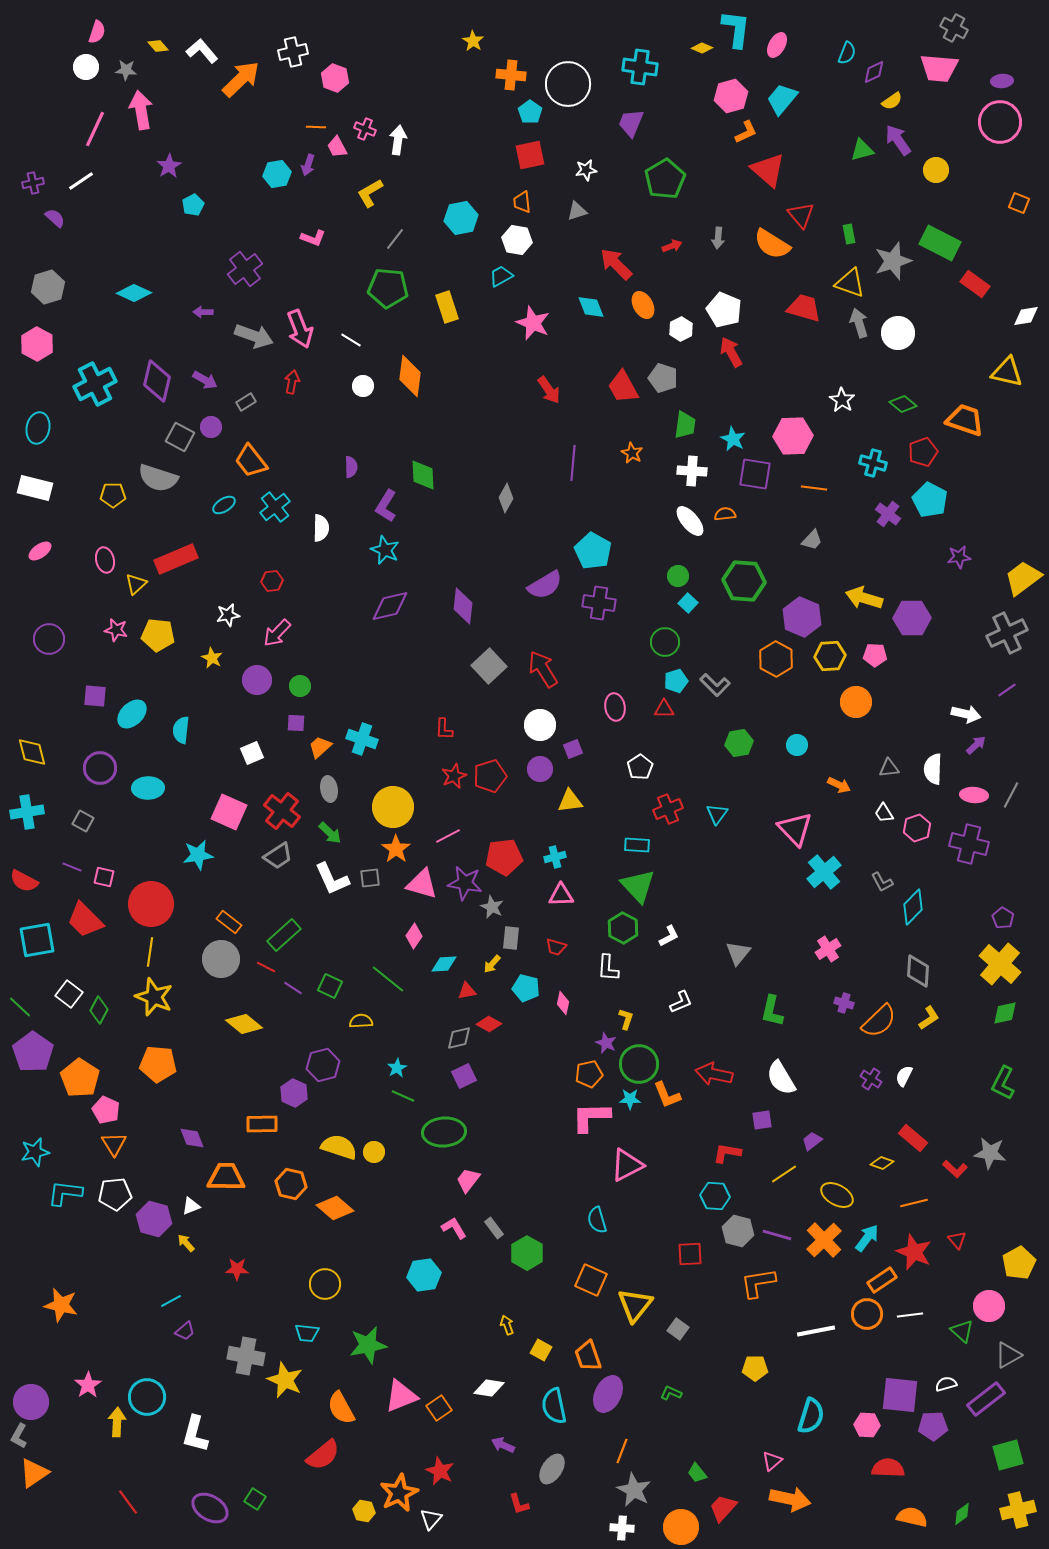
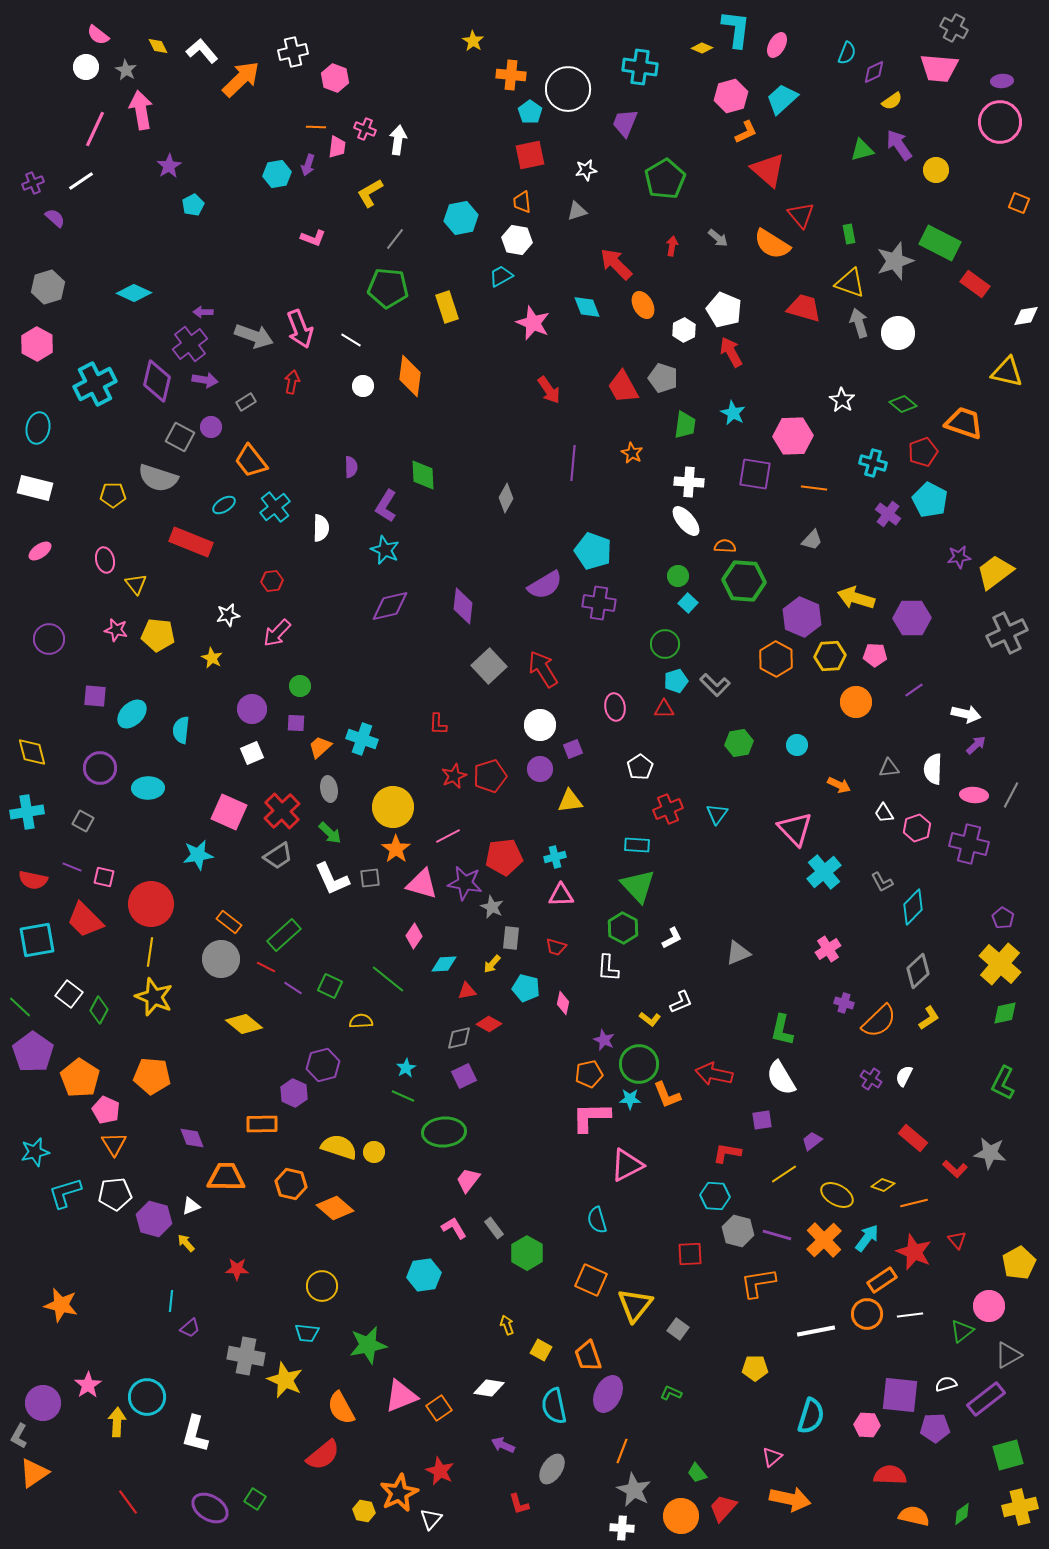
pink semicircle at (97, 32): moved 1 px right, 3 px down; rotated 110 degrees clockwise
yellow diamond at (158, 46): rotated 15 degrees clockwise
gray star at (126, 70): rotated 25 degrees clockwise
white circle at (568, 84): moved 5 px down
cyan trapezoid at (782, 99): rotated 8 degrees clockwise
purple trapezoid at (631, 123): moved 6 px left
purple arrow at (898, 140): moved 1 px right, 5 px down
pink trapezoid at (337, 147): rotated 145 degrees counterclockwise
purple cross at (33, 183): rotated 10 degrees counterclockwise
gray arrow at (718, 238): rotated 55 degrees counterclockwise
red arrow at (672, 246): rotated 60 degrees counterclockwise
gray star at (893, 261): moved 2 px right
purple cross at (245, 269): moved 55 px left, 75 px down
cyan diamond at (591, 307): moved 4 px left
white hexagon at (681, 329): moved 3 px right, 1 px down
purple arrow at (205, 380): rotated 20 degrees counterclockwise
orange trapezoid at (965, 420): moved 1 px left, 3 px down
cyan star at (733, 439): moved 26 px up
white cross at (692, 471): moved 3 px left, 11 px down
orange semicircle at (725, 514): moved 32 px down; rotated 10 degrees clockwise
white ellipse at (690, 521): moved 4 px left
cyan pentagon at (593, 551): rotated 9 degrees counterclockwise
red rectangle at (176, 559): moved 15 px right, 17 px up; rotated 45 degrees clockwise
yellow trapezoid at (1023, 578): moved 28 px left, 6 px up
yellow triangle at (136, 584): rotated 25 degrees counterclockwise
yellow arrow at (864, 598): moved 8 px left
green circle at (665, 642): moved 2 px down
purple circle at (257, 680): moved 5 px left, 29 px down
purple line at (1007, 690): moved 93 px left
red L-shape at (444, 729): moved 6 px left, 5 px up
red cross at (282, 811): rotated 9 degrees clockwise
red semicircle at (24, 881): moved 9 px right, 1 px up; rotated 16 degrees counterclockwise
white L-shape at (669, 936): moved 3 px right, 2 px down
gray triangle at (738, 953): rotated 28 degrees clockwise
gray diamond at (918, 971): rotated 44 degrees clockwise
green L-shape at (772, 1011): moved 10 px right, 19 px down
yellow L-shape at (626, 1019): moved 24 px right; rotated 110 degrees clockwise
purple star at (606, 1043): moved 2 px left, 3 px up
orange pentagon at (158, 1064): moved 6 px left, 12 px down
cyan star at (397, 1068): moved 9 px right
yellow diamond at (882, 1163): moved 1 px right, 22 px down
cyan L-shape at (65, 1193): rotated 24 degrees counterclockwise
yellow circle at (325, 1284): moved 3 px left, 2 px down
cyan line at (171, 1301): rotated 55 degrees counterclockwise
purple trapezoid at (185, 1331): moved 5 px right, 3 px up
green triangle at (962, 1331): rotated 40 degrees clockwise
purple circle at (31, 1402): moved 12 px right, 1 px down
purple pentagon at (933, 1426): moved 2 px right, 2 px down
pink triangle at (772, 1461): moved 4 px up
red semicircle at (888, 1468): moved 2 px right, 7 px down
yellow cross at (1018, 1510): moved 2 px right, 3 px up
orange semicircle at (912, 1517): moved 2 px right, 1 px up
orange circle at (681, 1527): moved 11 px up
